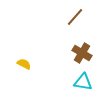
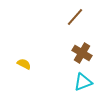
cyan triangle: rotated 30 degrees counterclockwise
